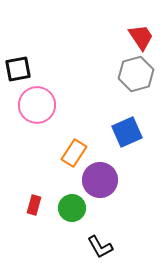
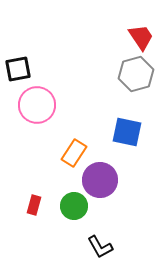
blue square: rotated 36 degrees clockwise
green circle: moved 2 px right, 2 px up
